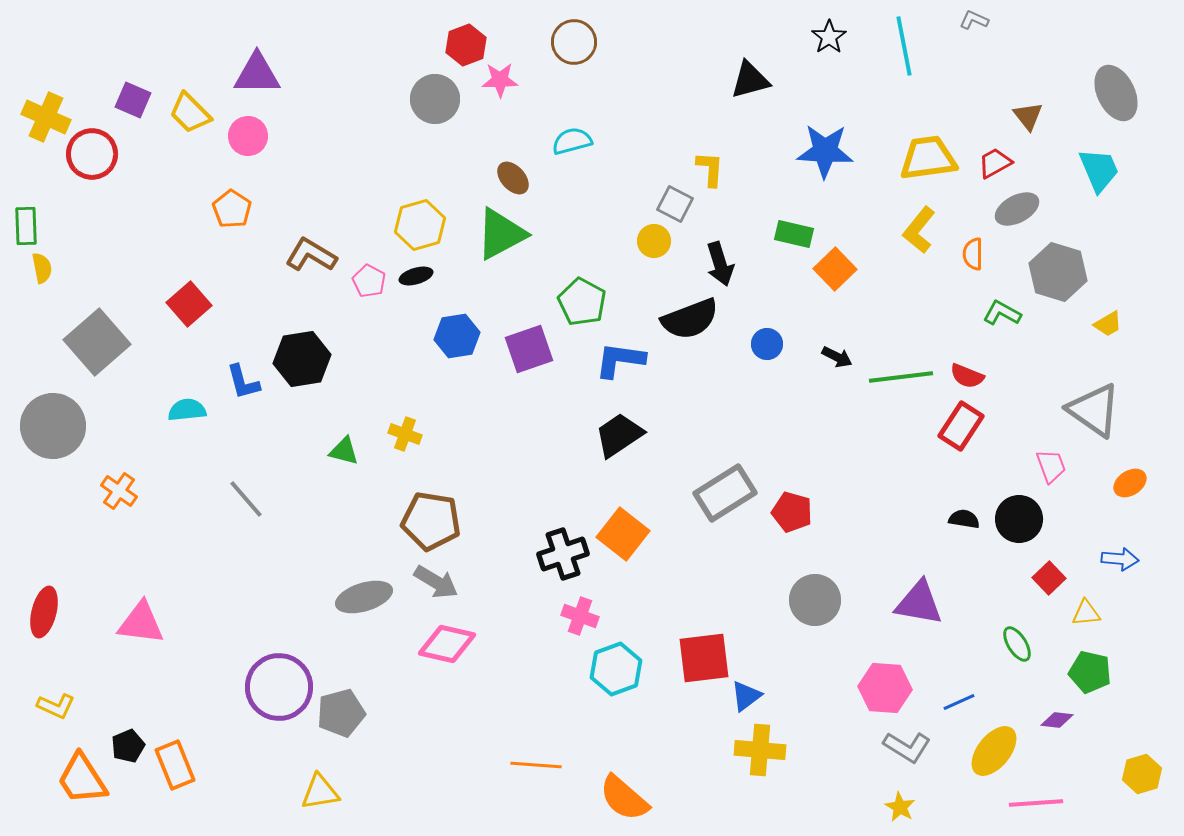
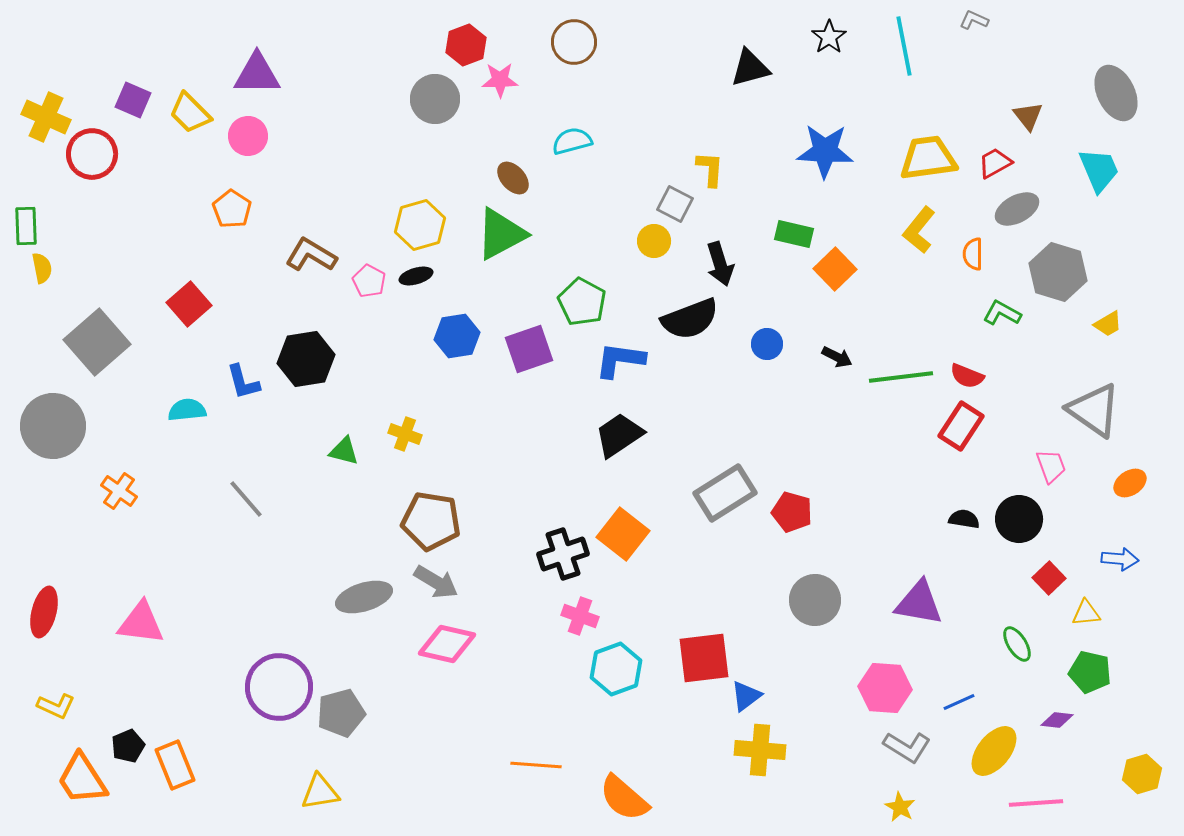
black triangle at (750, 80): moved 12 px up
black hexagon at (302, 359): moved 4 px right
